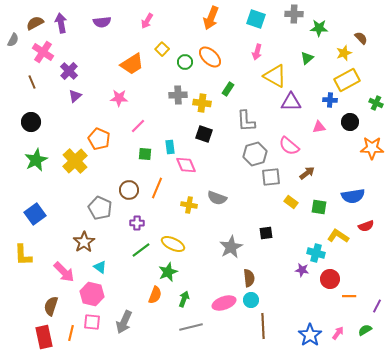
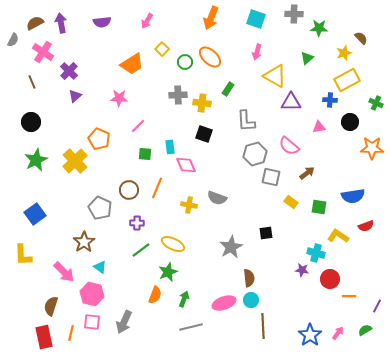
gray square at (271, 177): rotated 18 degrees clockwise
